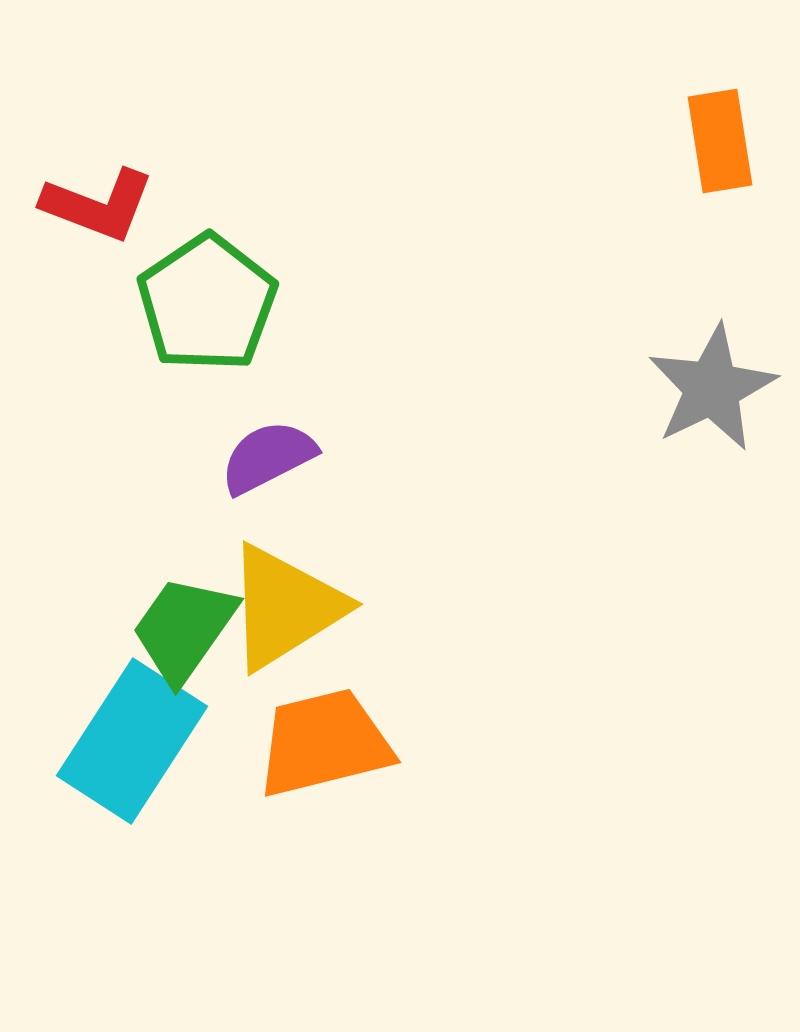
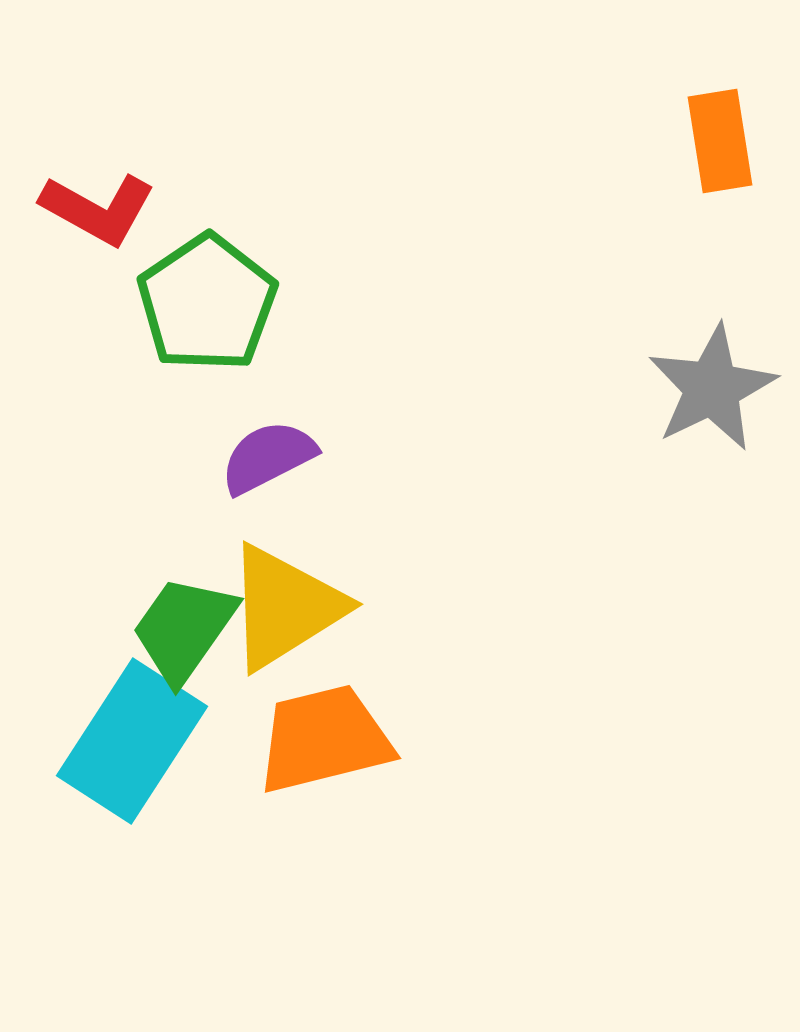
red L-shape: moved 4 px down; rotated 8 degrees clockwise
orange trapezoid: moved 4 px up
